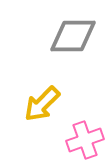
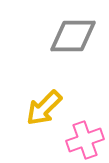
yellow arrow: moved 2 px right, 4 px down
